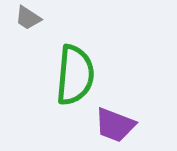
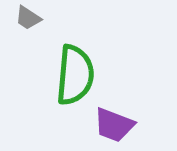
purple trapezoid: moved 1 px left
